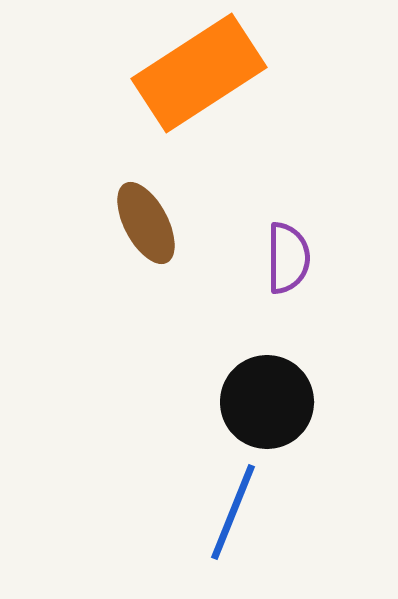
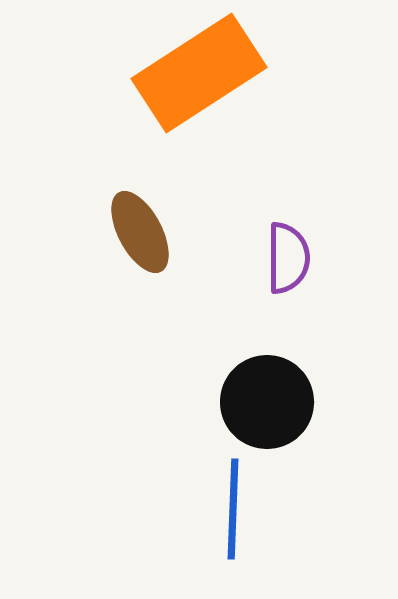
brown ellipse: moved 6 px left, 9 px down
blue line: moved 3 px up; rotated 20 degrees counterclockwise
